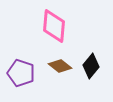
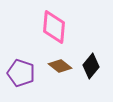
pink diamond: moved 1 px down
